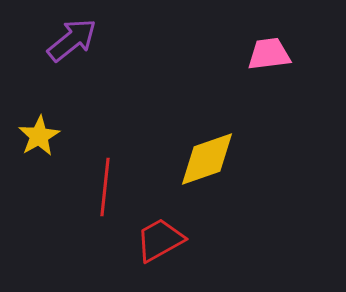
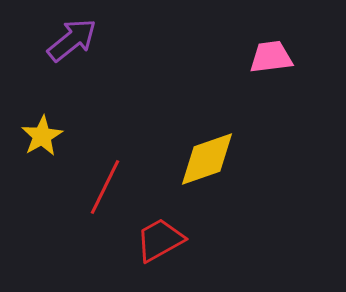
pink trapezoid: moved 2 px right, 3 px down
yellow star: moved 3 px right
red line: rotated 20 degrees clockwise
